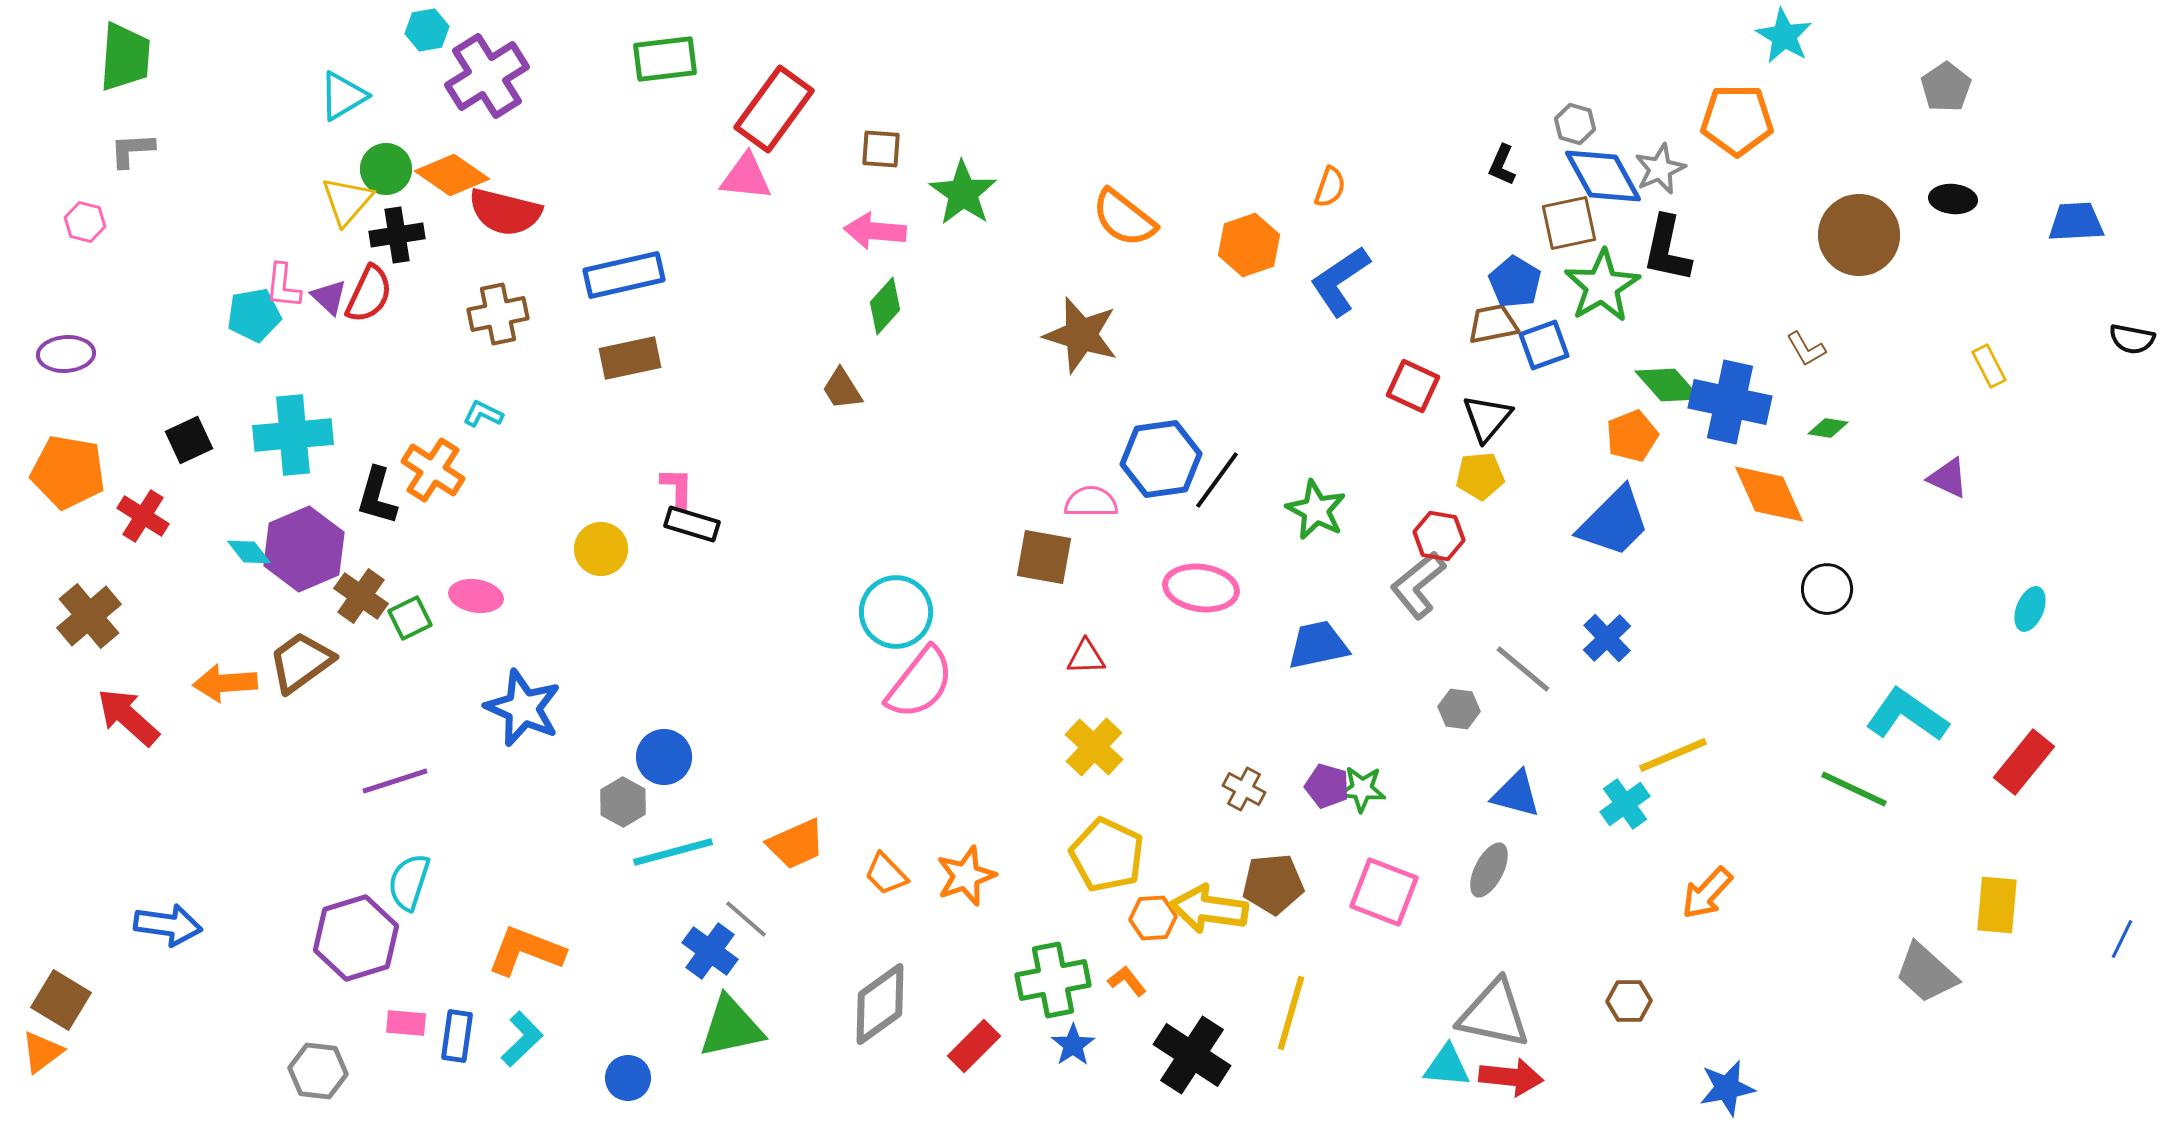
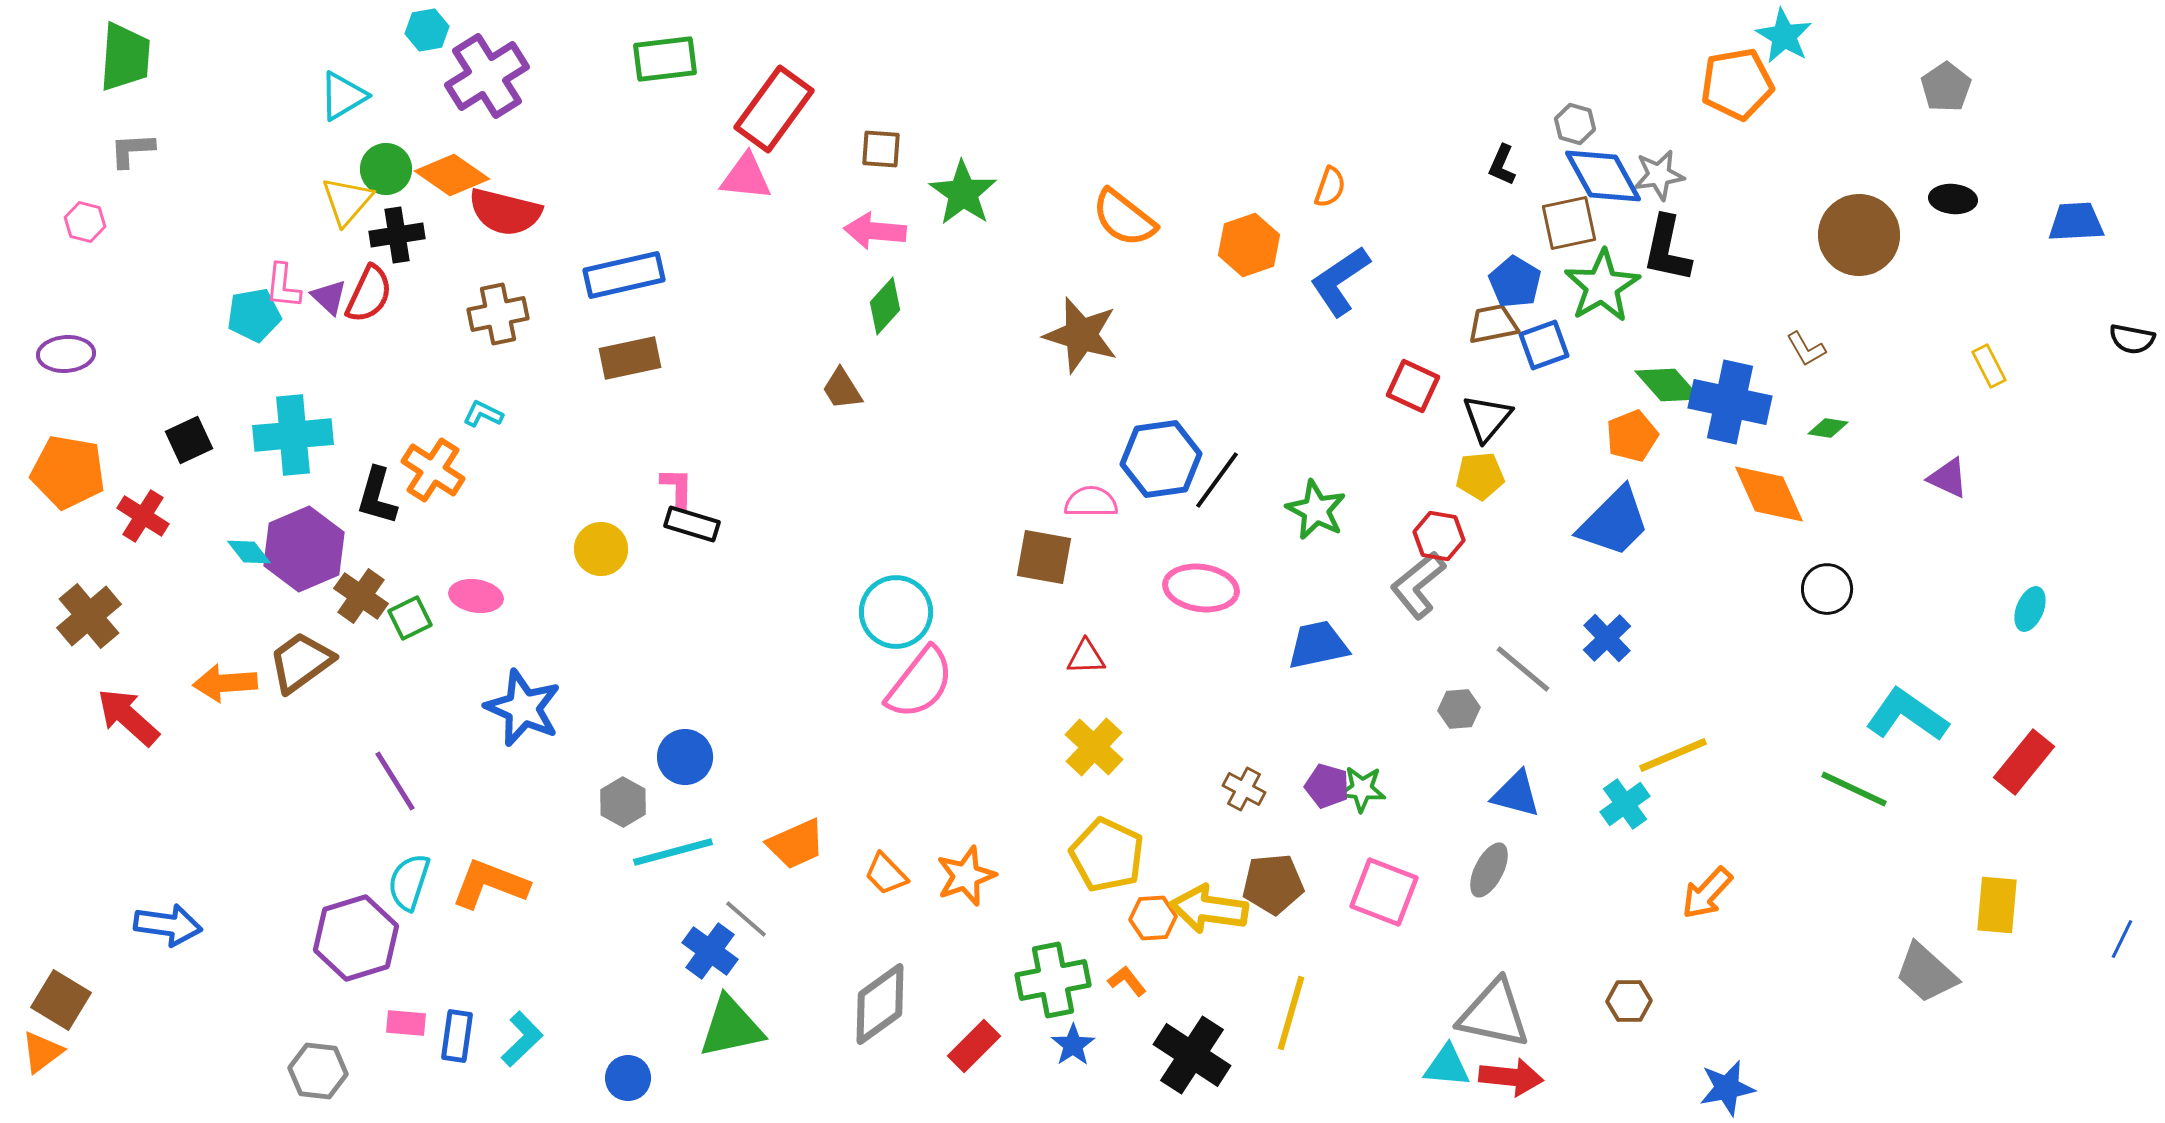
orange pentagon at (1737, 120): moved 36 px up; rotated 10 degrees counterclockwise
gray star at (1660, 169): moved 1 px left, 6 px down; rotated 15 degrees clockwise
gray hexagon at (1459, 709): rotated 12 degrees counterclockwise
blue circle at (664, 757): moved 21 px right
purple line at (395, 781): rotated 76 degrees clockwise
orange L-shape at (526, 951): moved 36 px left, 67 px up
